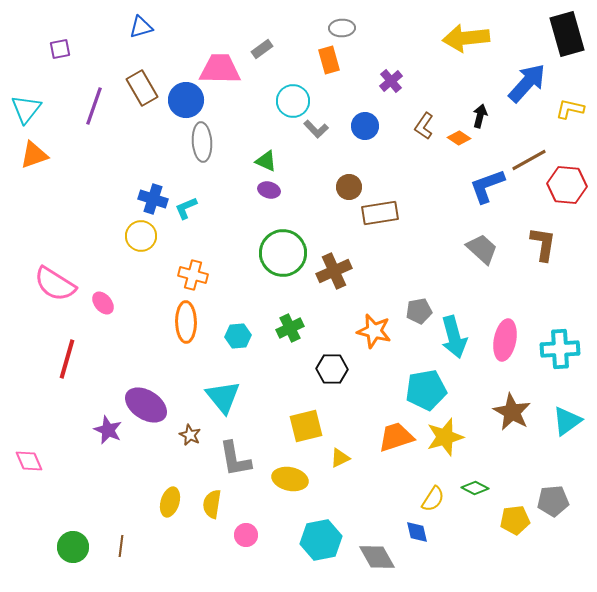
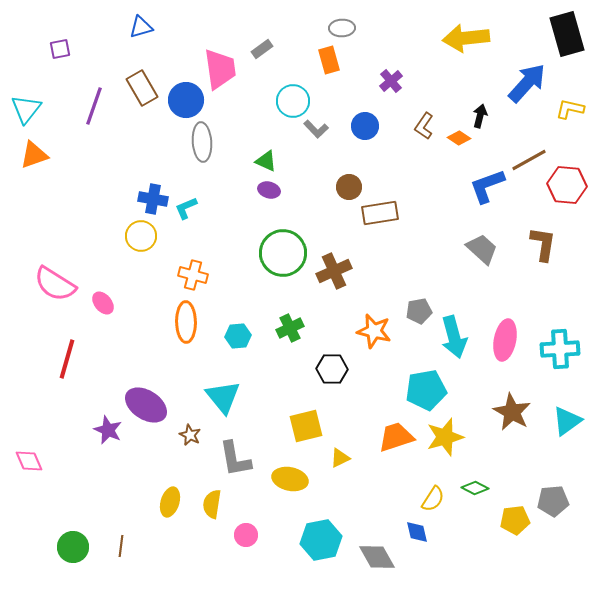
pink trapezoid at (220, 69): rotated 81 degrees clockwise
blue cross at (153, 199): rotated 8 degrees counterclockwise
